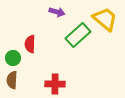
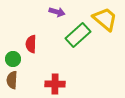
red semicircle: moved 1 px right
green circle: moved 1 px down
